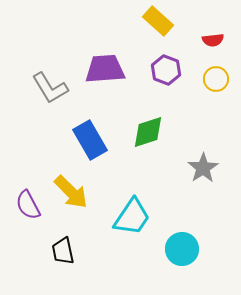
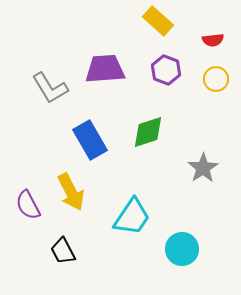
yellow arrow: rotated 18 degrees clockwise
black trapezoid: rotated 16 degrees counterclockwise
